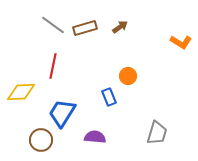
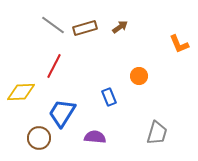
orange L-shape: moved 2 px left, 2 px down; rotated 35 degrees clockwise
red line: moved 1 px right; rotated 15 degrees clockwise
orange circle: moved 11 px right
brown circle: moved 2 px left, 2 px up
